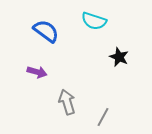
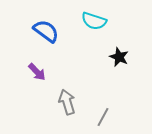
purple arrow: rotated 30 degrees clockwise
